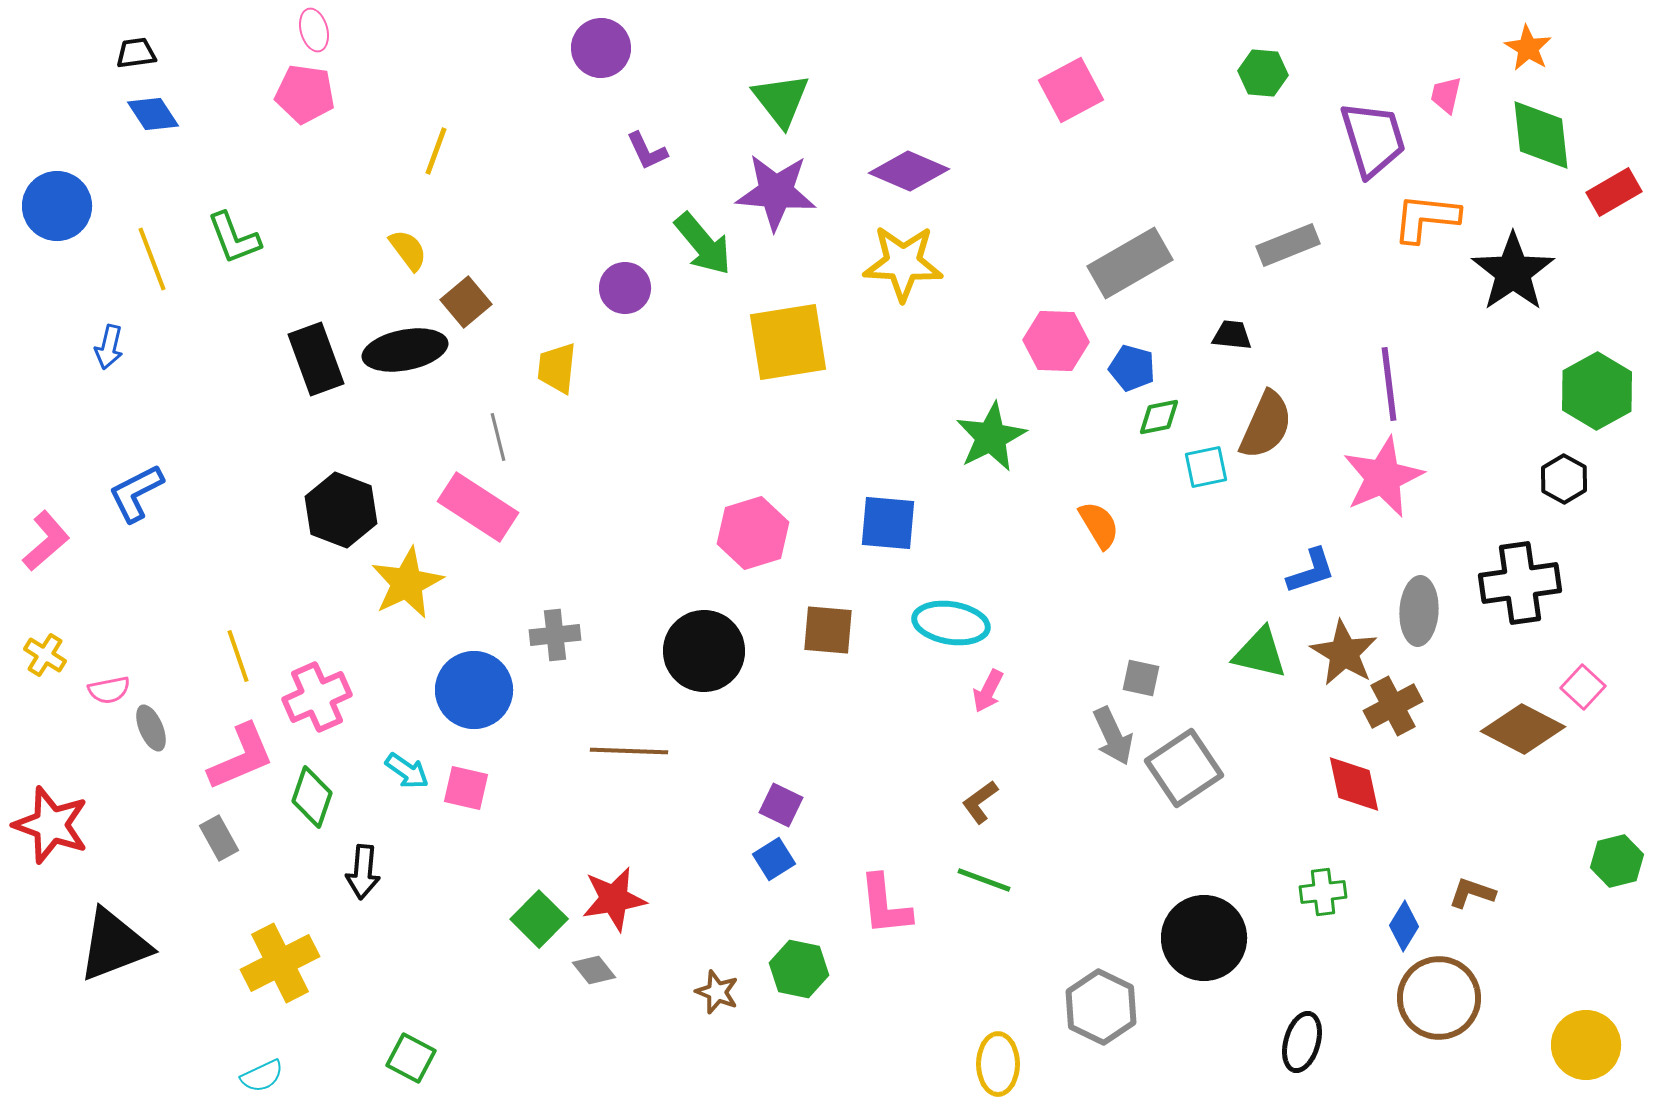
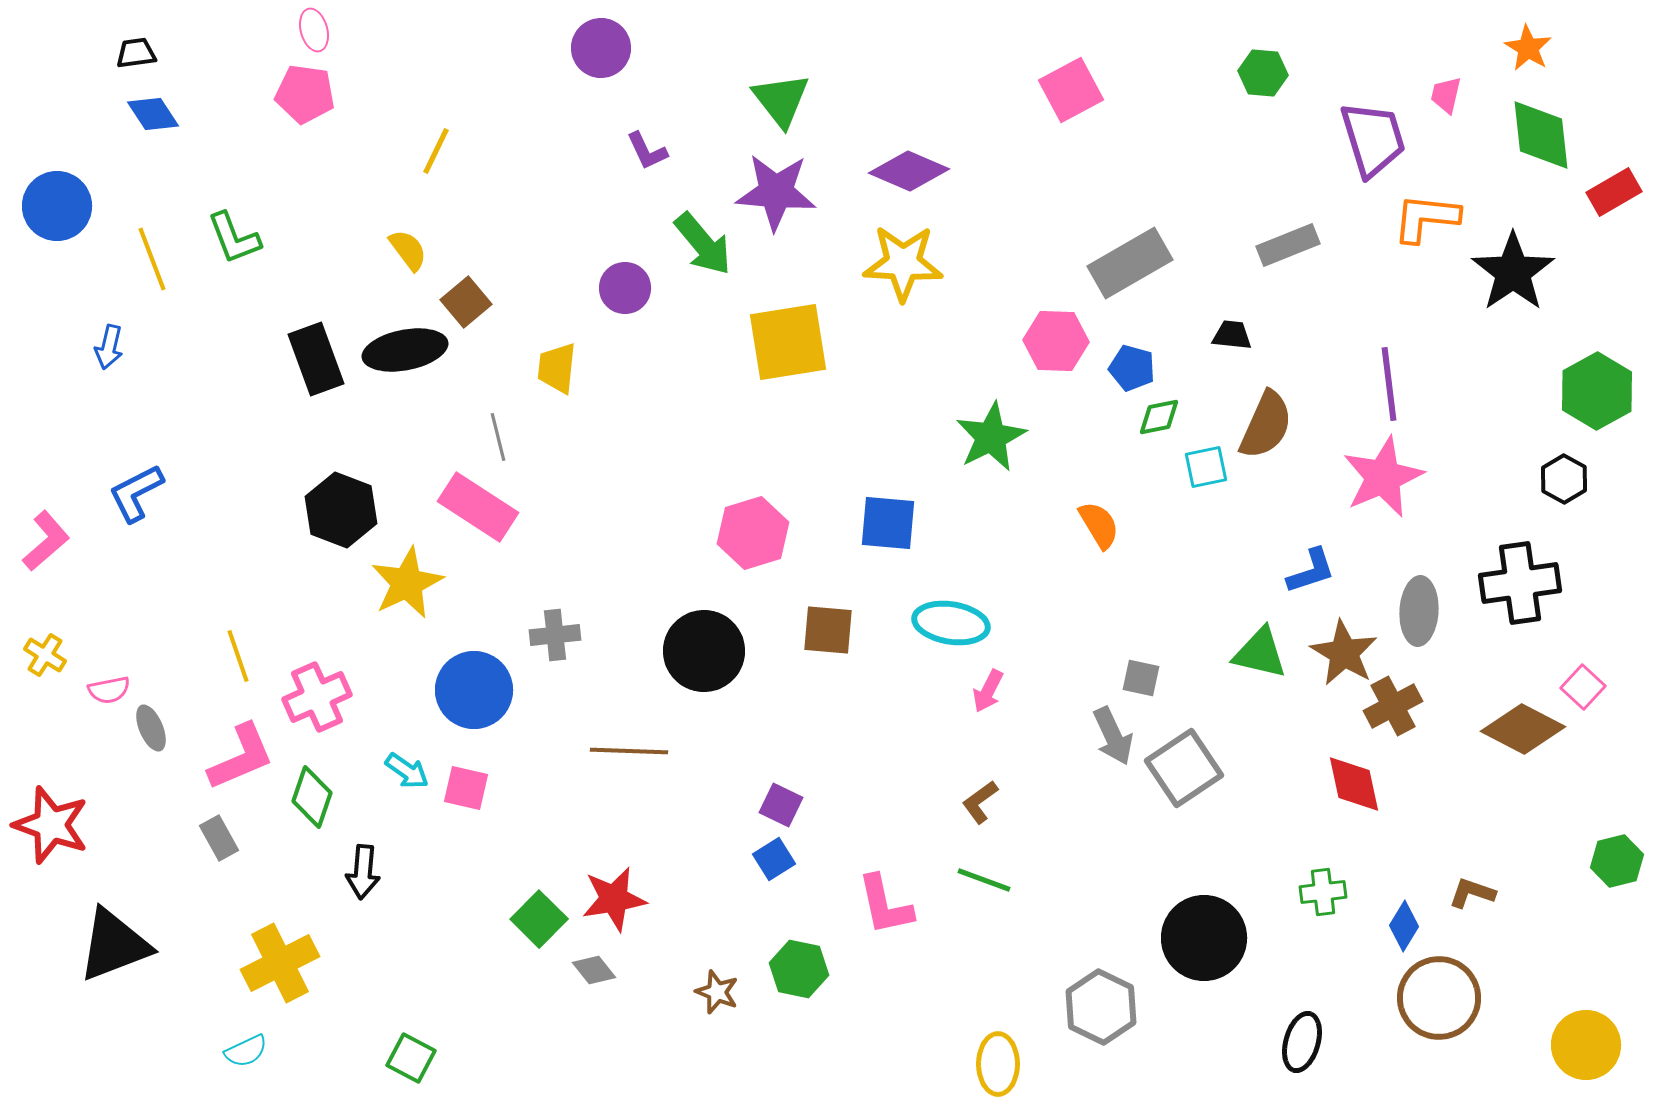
yellow line at (436, 151): rotated 6 degrees clockwise
pink L-shape at (885, 905): rotated 6 degrees counterclockwise
cyan semicircle at (262, 1076): moved 16 px left, 25 px up
